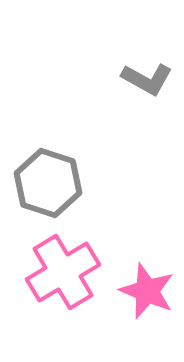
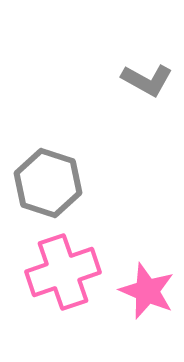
gray L-shape: moved 1 px down
pink cross: rotated 12 degrees clockwise
